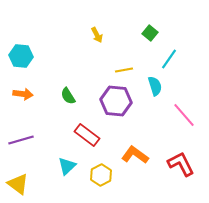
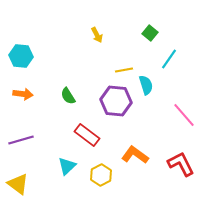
cyan semicircle: moved 9 px left, 1 px up
